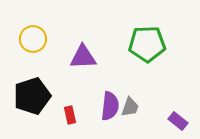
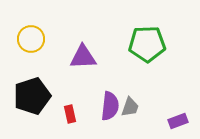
yellow circle: moved 2 px left
red rectangle: moved 1 px up
purple rectangle: rotated 60 degrees counterclockwise
